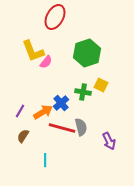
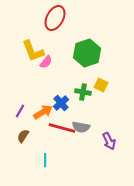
red ellipse: moved 1 px down
gray semicircle: rotated 114 degrees clockwise
